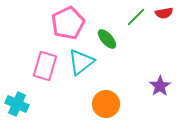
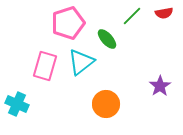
green line: moved 4 px left, 1 px up
pink pentagon: rotated 8 degrees clockwise
